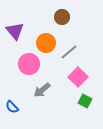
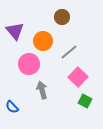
orange circle: moved 3 px left, 2 px up
gray arrow: rotated 114 degrees clockwise
